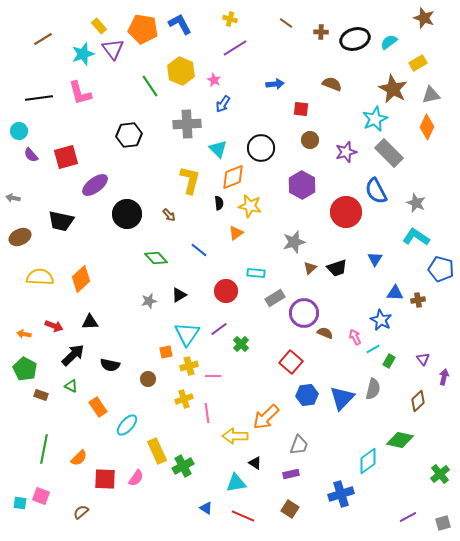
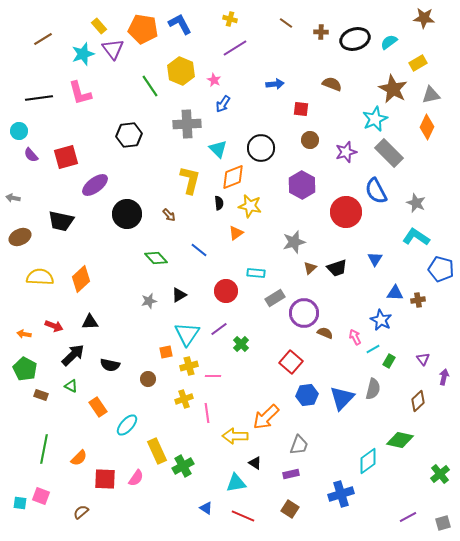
brown star at (424, 18): rotated 15 degrees counterclockwise
